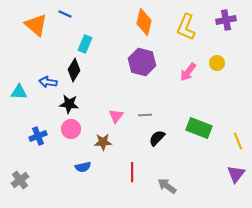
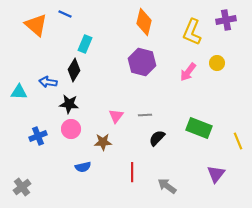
yellow L-shape: moved 6 px right, 5 px down
purple triangle: moved 20 px left
gray cross: moved 2 px right, 7 px down
